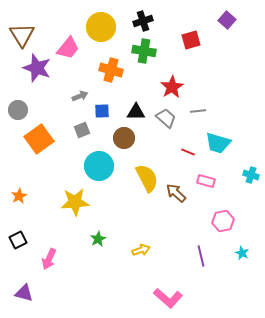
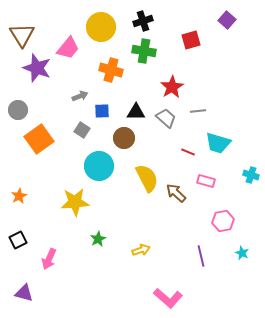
gray square: rotated 35 degrees counterclockwise
